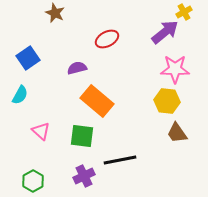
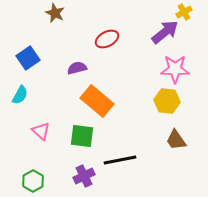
brown trapezoid: moved 1 px left, 7 px down
